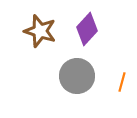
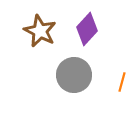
brown star: rotated 8 degrees clockwise
gray circle: moved 3 px left, 1 px up
